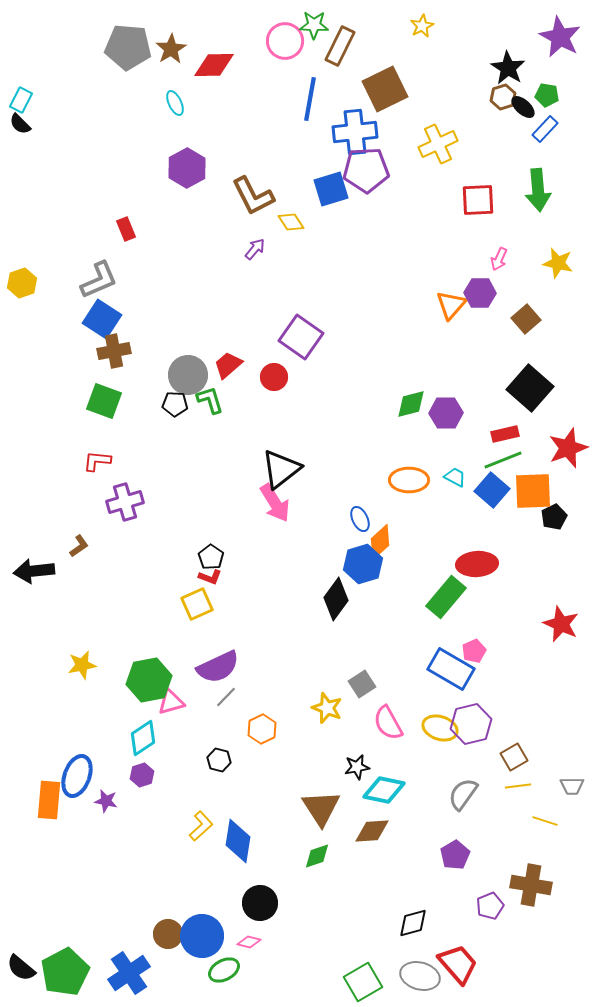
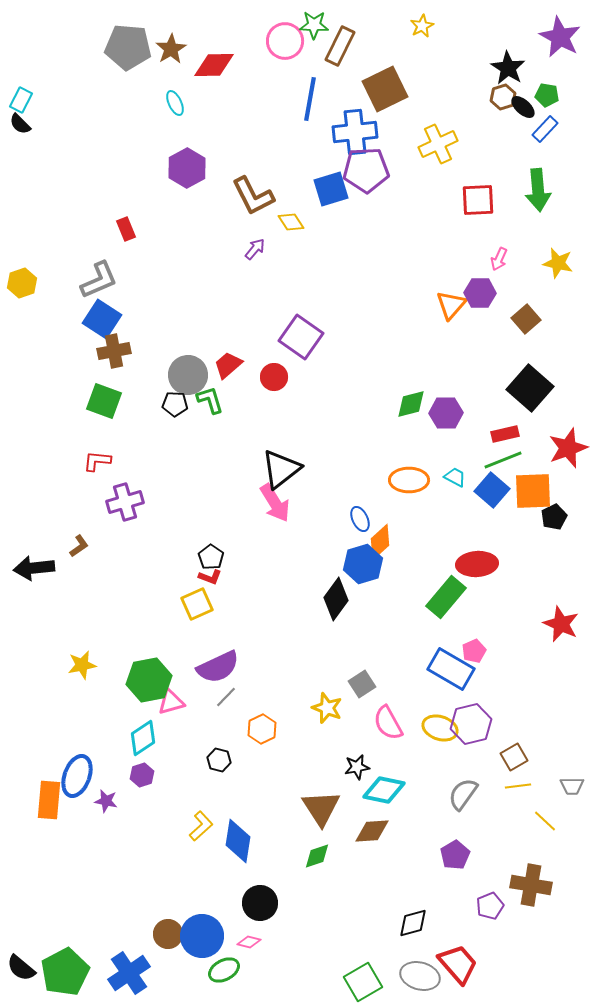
black arrow at (34, 571): moved 3 px up
yellow line at (545, 821): rotated 25 degrees clockwise
